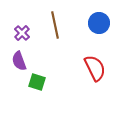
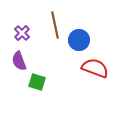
blue circle: moved 20 px left, 17 px down
red semicircle: rotated 44 degrees counterclockwise
